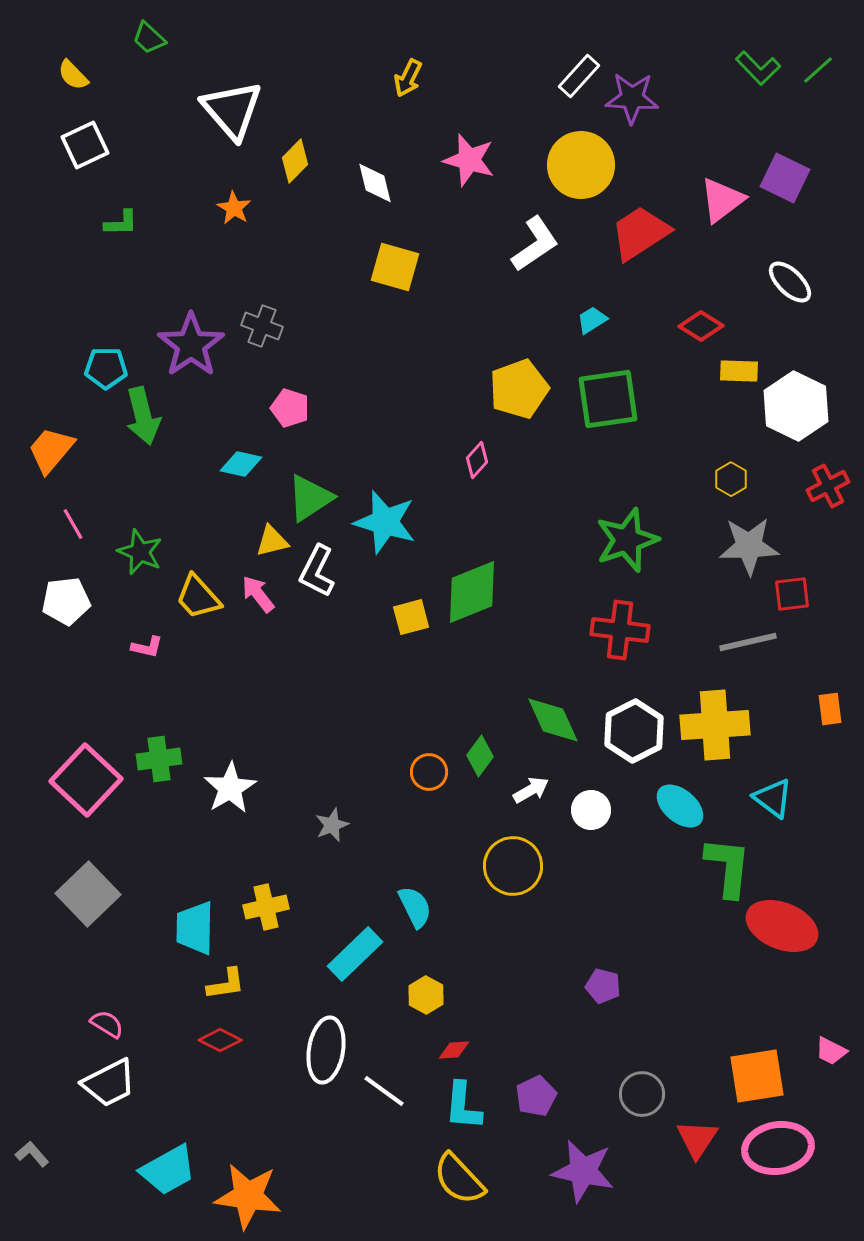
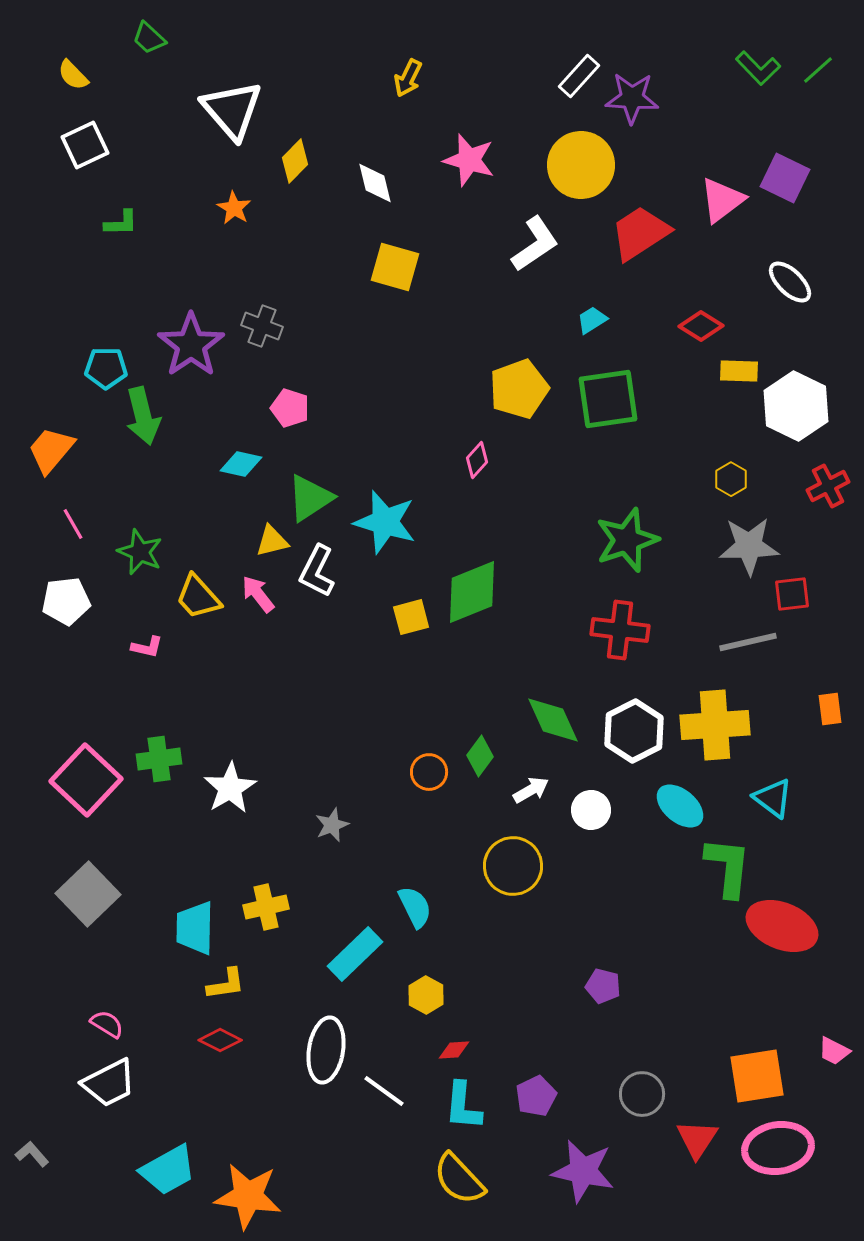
pink trapezoid at (831, 1051): moved 3 px right
